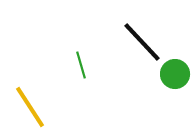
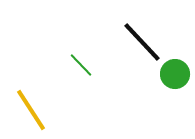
green line: rotated 28 degrees counterclockwise
yellow line: moved 1 px right, 3 px down
